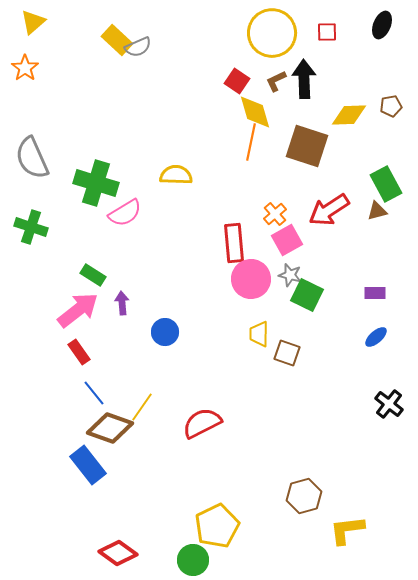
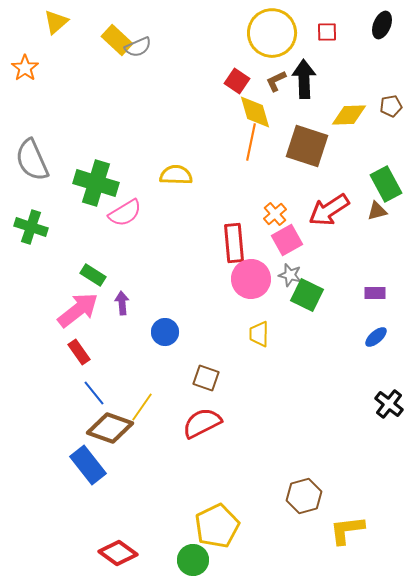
yellow triangle at (33, 22): moved 23 px right
gray semicircle at (32, 158): moved 2 px down
brown square at (287, 353): moved 81 px left, 25 px down
